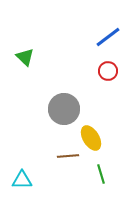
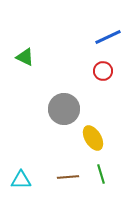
blue line: rotated 12 degrees clockwise
green triangle: rotated 18 degrees counterclockwise
red circle: moved 5 px left
yellow ellipse: moved 2 px right
brown line: moved 21 px down
cyan triangle: moved 1 px left
